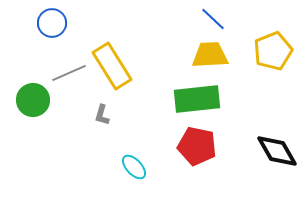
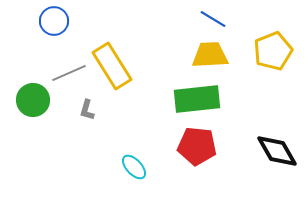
blue line: rotated 12 degrees counterclockwise
blue circle: moved 2 px right, 2 px up
gray L-shape: moved 15 px left, 5 px up
red pentagon: rotated 6 degrees counterclockwise
